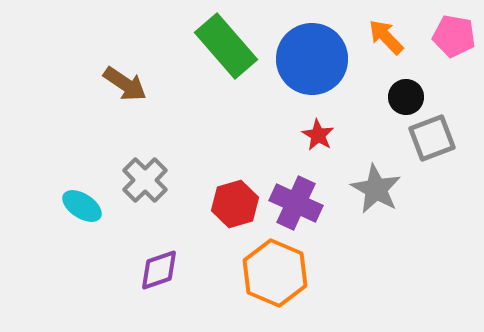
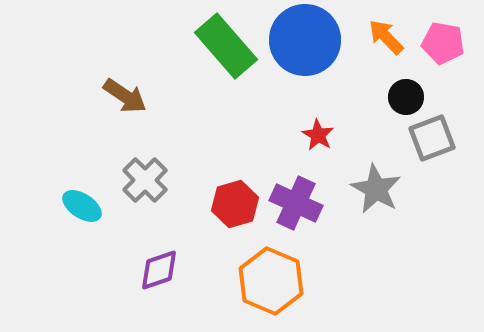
pink pentagon: moved 11 px left, 7 px down
blue circle: moved 7 px left, 19 px up
brown arrow: moved 12 px down
orange hexagon: moved 4 px left, 8 px down
